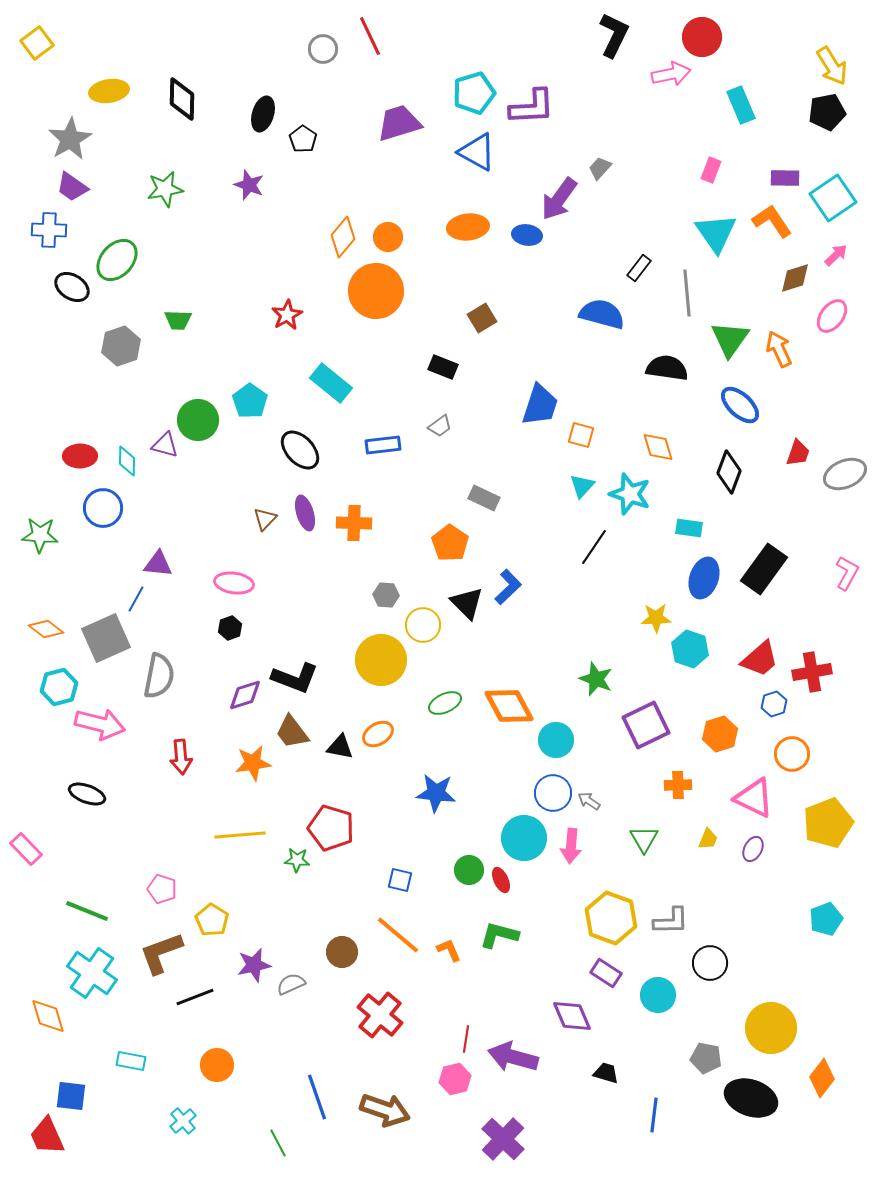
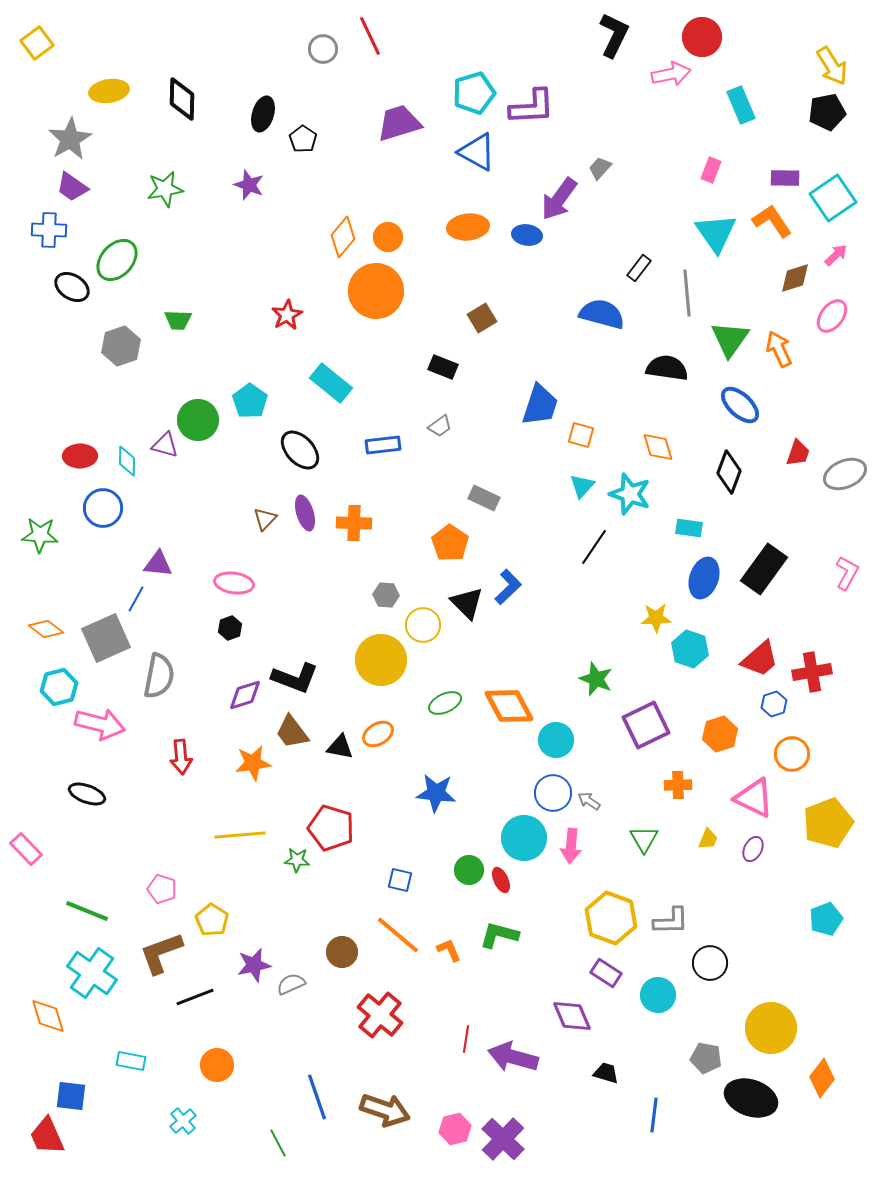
pink hexagon at (455, 1079): moved 50 px down
